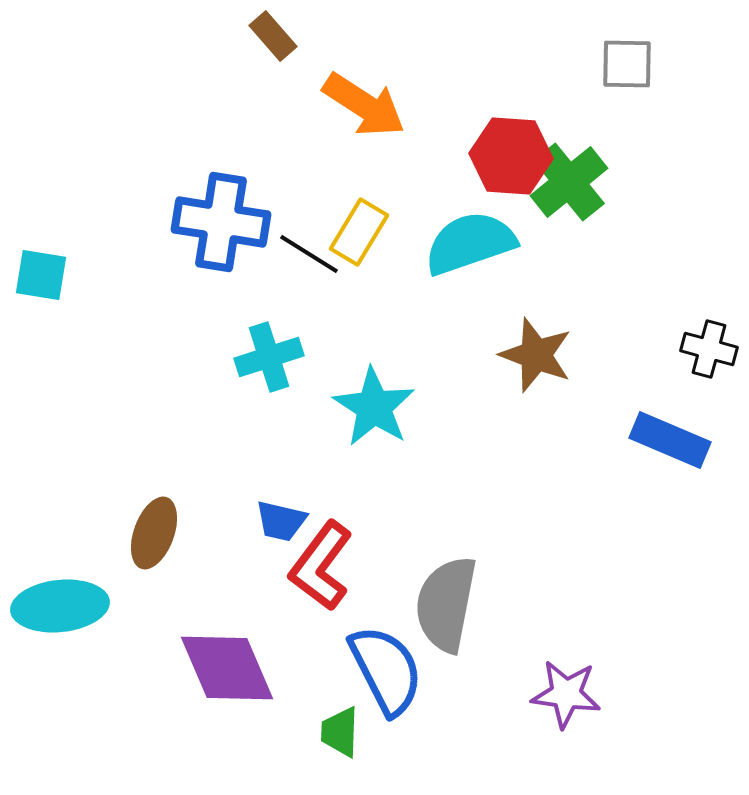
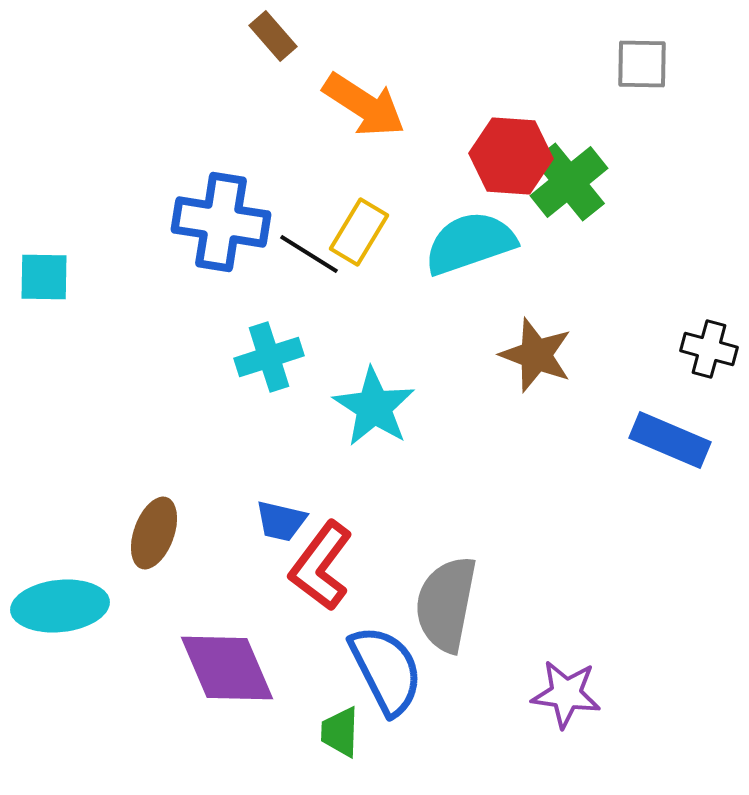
gray square: moved 15 px right
cyan square: moved 3 px right, 2 px down; rotated 8 degrees counterclockwise
